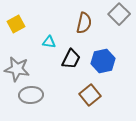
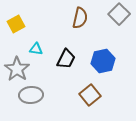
brown semicircle: moved 4 px left, 5 px up
cyan triangle: moved 13 px left, 7 px down
black trapezoid: moved 5 px left
gray star: rotated 25 degrees clockwise
